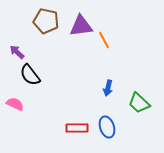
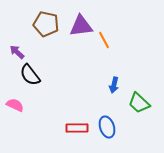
brown pentagon: moved 3 px down
blue arrow: moved 6 px right, 3 px up
pink semicircle: moved 1 px down
